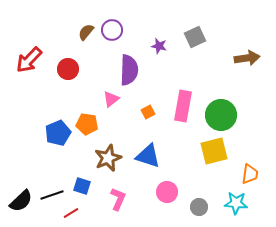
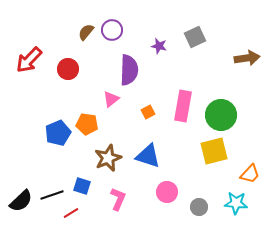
orange trapezoid: rotated 35 degrees clockwise
